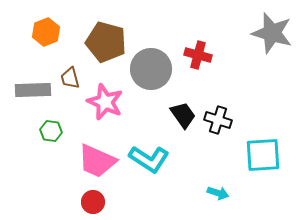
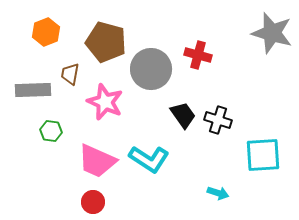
brown trapezoid: moved 4 px up; rotated 25 degrees clockwise
